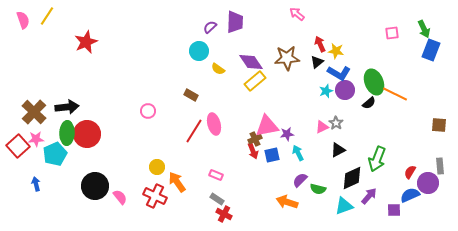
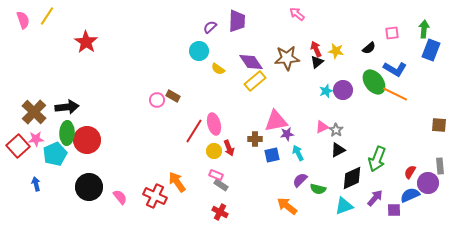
purple trapezoid at (235, 22): moved 2 px right, 1 px up
green arrow at (424, 29): rotated 150 degrees counterclockwise
red star at (86, 42): rotated 15 degrees counterclockwise
red arrow at (320, 44): moved 4 px left, 5 px down
blue L-shape at (339, 73): moved 56 px right, 4 px up
green ellipse at (374, 82): rotated 15 degrees counterclockwise
purple circle at (345, 90): moved 2 px left
brown rectangle at (191, 95): moved 18 px left, 1 px down
black semicircle at (369, 103): moved 55 px up
pink circle at (148, 111): moved 9 px right, 11 px up
gray star at (336, 123): moved 7 px down
pink triangle at (267, 126): moved 9 px right, 5 px up
red circle at (87, 134): moved 6 px down
brown cross at (255, 139): rotated 24 degrees clockwise
red arrow at (253, 151): moved 24 px left, 3 px up
yellow circle at (157, 167): moved 57 px right, 16 px up
black circle at (95, 186): moved 6 px left, 1 px down
purple arrow at (369, 196): moved 6 px right, 2 px down
gray rectangle at (217, 199): moved 4 px right, 14 px up
orange arrow at (287, 202): moved 4 px down; rotated 20 degrees clockwise
red cross at (224, 214): moved 4 px left, 2 px up
